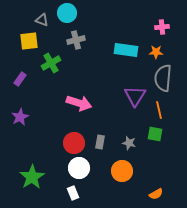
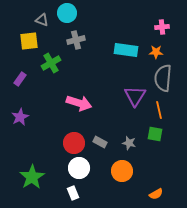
gray rectangle: rotated 72 degrees counterclockwise
